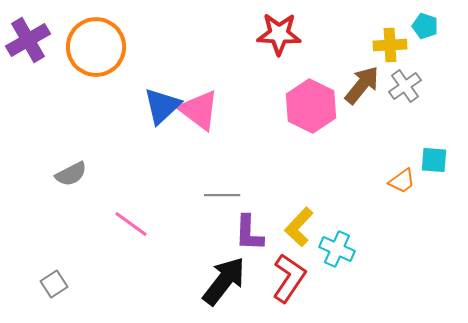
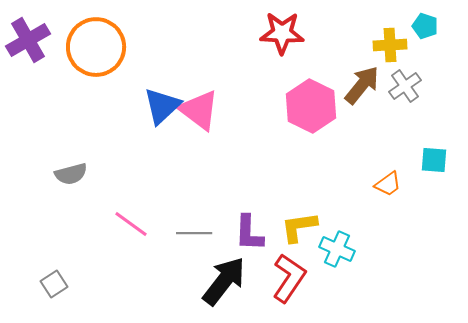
red star: moved 3 px right, 1 px up
gray semicircle: rotated 12 degrees clockwise
orange trapezoid: moved 14 px left, 3 px down
gray line: moved 28 px left, 38 px down
yellow L-shape: rotated 39 degrees clockwise
